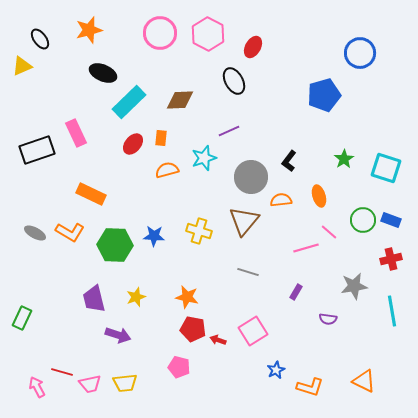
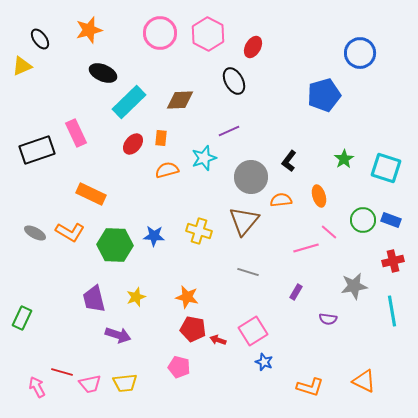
red cross at (391, 259): moved 2 px right, 2 px down
blue star at (276, 370): moved 12 px left, 8 px up; rotated 24 degrees counterclockwise
